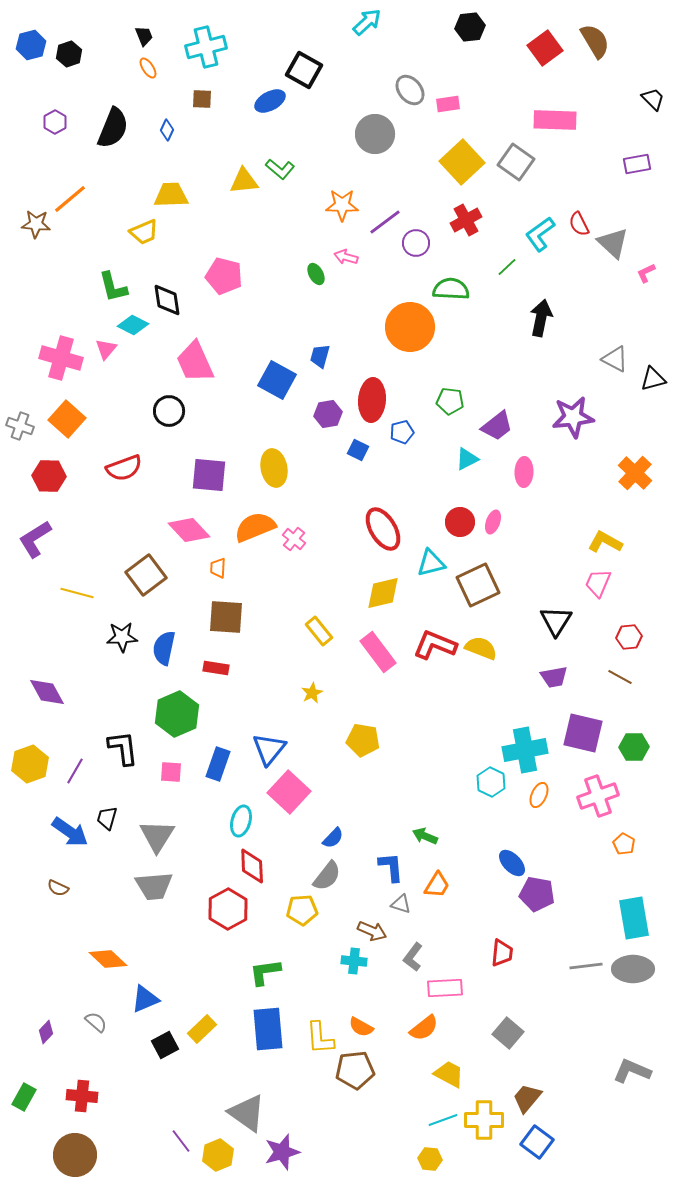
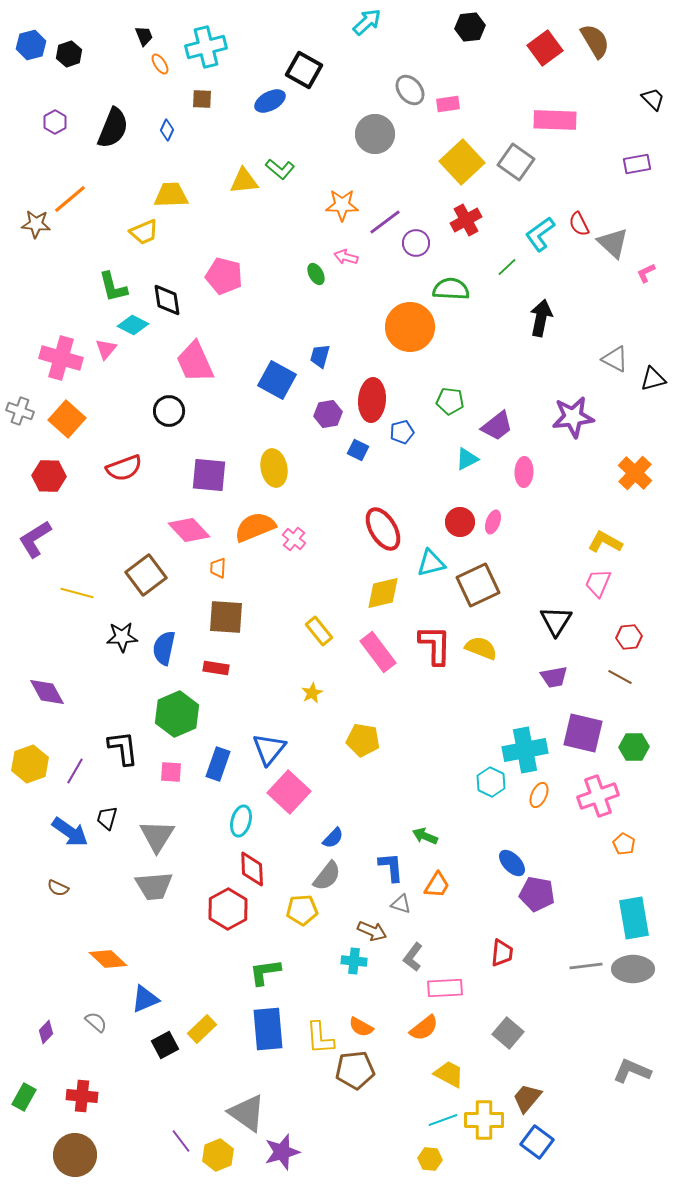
orange ellipse at (148, 68): moved 12 px right, 4 px up
gray cross at (20, 426): moved 15 px up
red L-shape at (435, 645): rotated 69 degrees clockwise
red diamond at (252, 866): moved 3 px down
